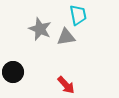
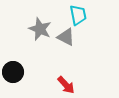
gray triangle: rotated 36 degrees clockwise
